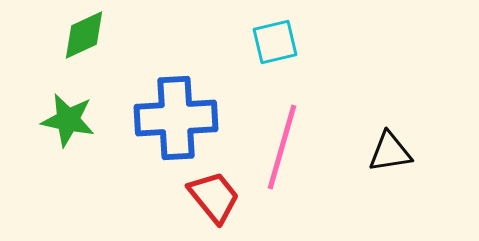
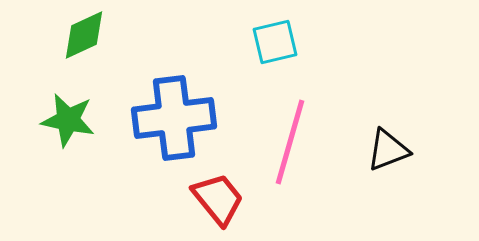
blue cross: moved 2 px left; rotated 4 degrees counterclockwise
pink line: moved 8 px right, 5 px up
black triangle: moved 2 px left, 2 px up; rotated 12 degrees counterclockwise
red trapezoid: moved 4 px right, 2 px down
